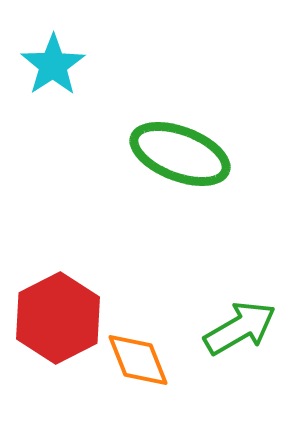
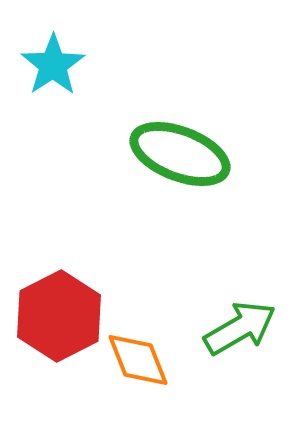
red hexagon: moved 1 px right, 2 px up
